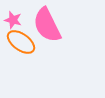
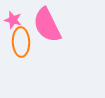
orange ellipse: rotated 52 degrees clockwise
